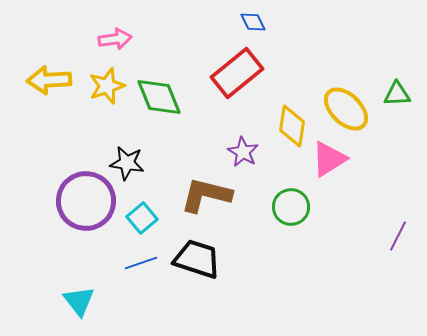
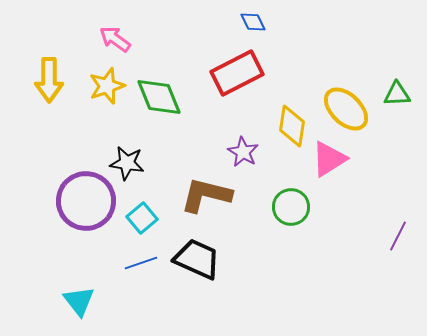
pink arrow: rotated 136 degrees counterclockwise
red rectangle: rotated 12 degrees clockwise
yellow arrow: rotated 87 degrees counterclockwise
black trapezoid: rotated 6 degrees clockwise
